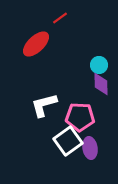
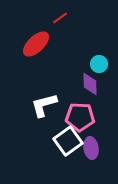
cyan circle: moved 1 px up
purple diamond: moved 11 px left
purple ellipse: moved 1 px right
